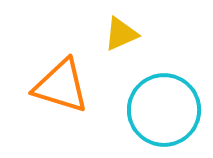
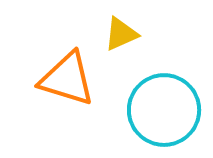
orange triangle: moved 6 px right, 7 px up
